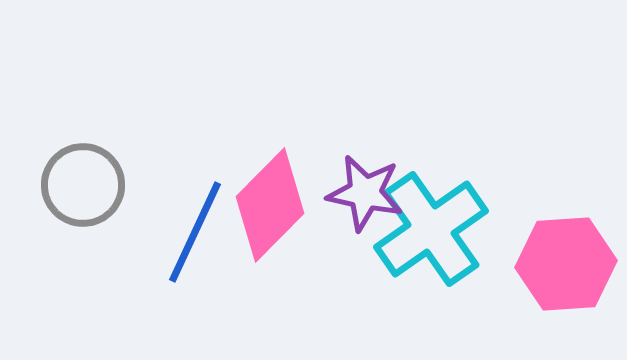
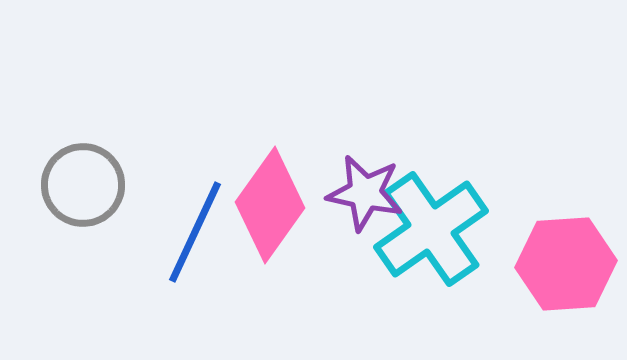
pink diamond: rotated 9 degrees counterclockwise
